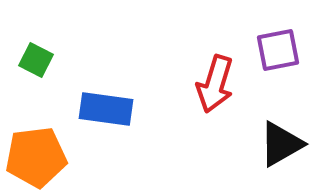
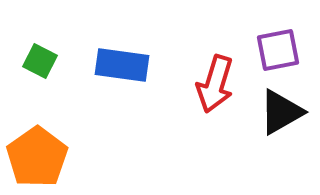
green square: moved 4 px right, 1 px down
blue rectangle: moved 16 px right, 44 px up
black triangle: moved 32 px up
orange pentagon: moved 1 px right; rotated 28 degrees counterclockwise
